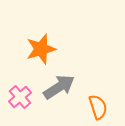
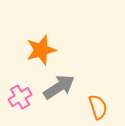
orange star: moved 1 px down
pink cross: rotated 10 degrees clockwise
